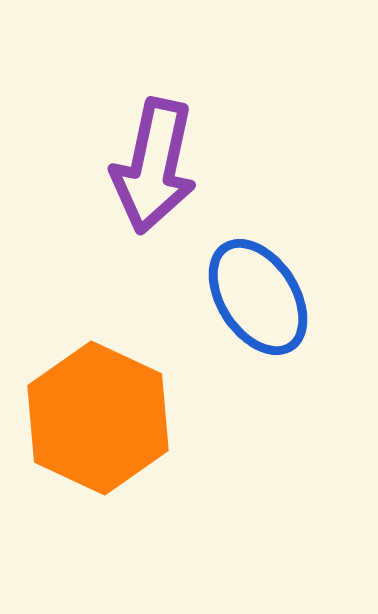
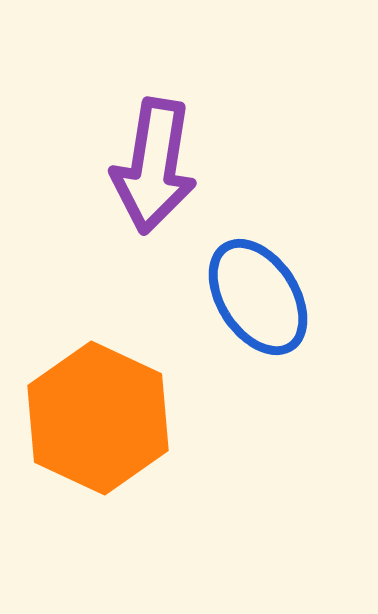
purple arrow: rotated 3 degrees counterclockwise
